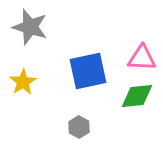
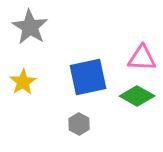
gray star: rotated 15 degrees clockwise
blue square: moved 6 px down
green diamond: rotated 36 degrees clockwise
gray hexagon: moved 3 px up
